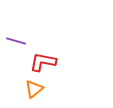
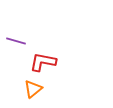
orange triangle: moved 1 px left
